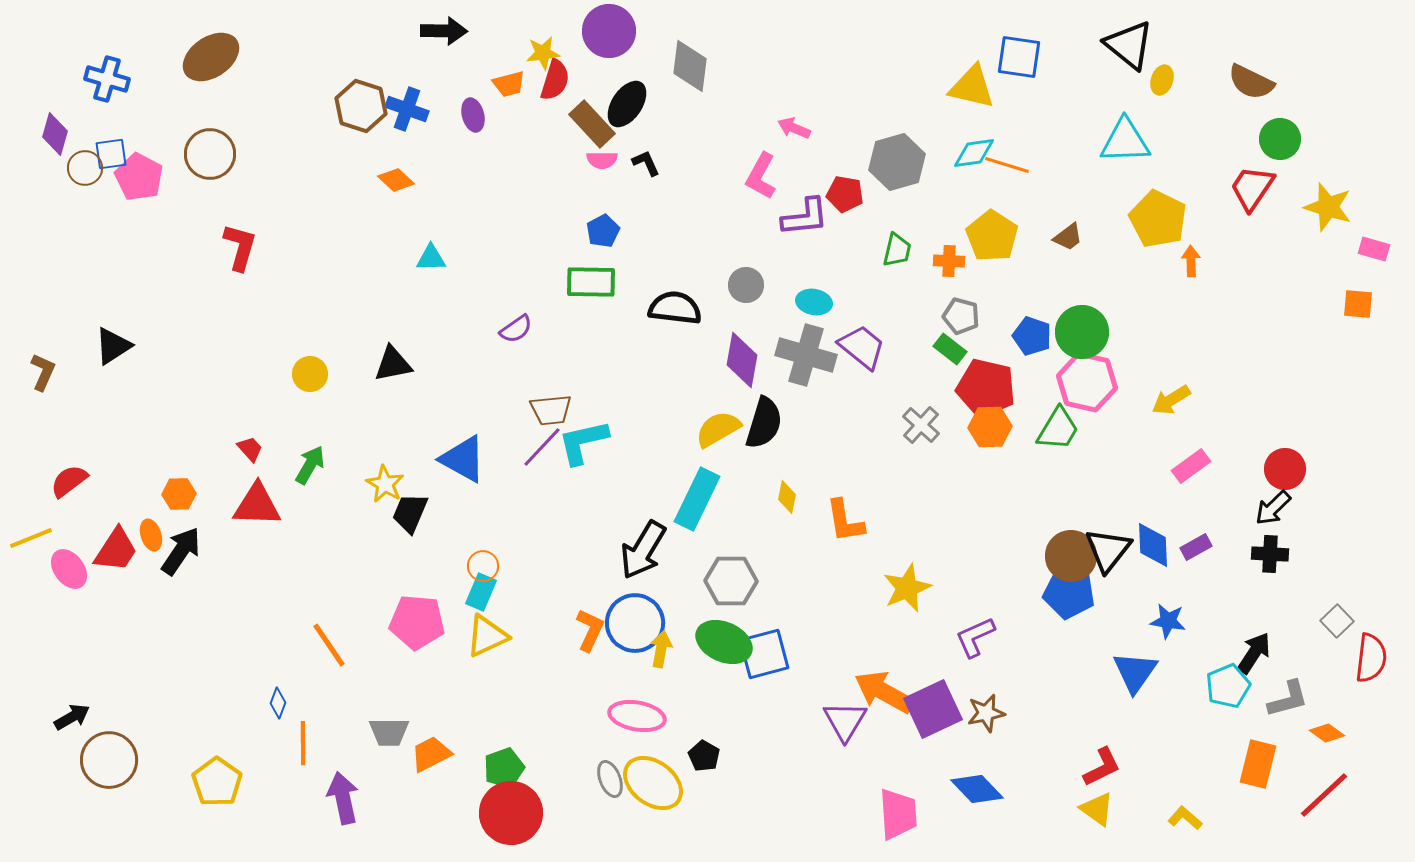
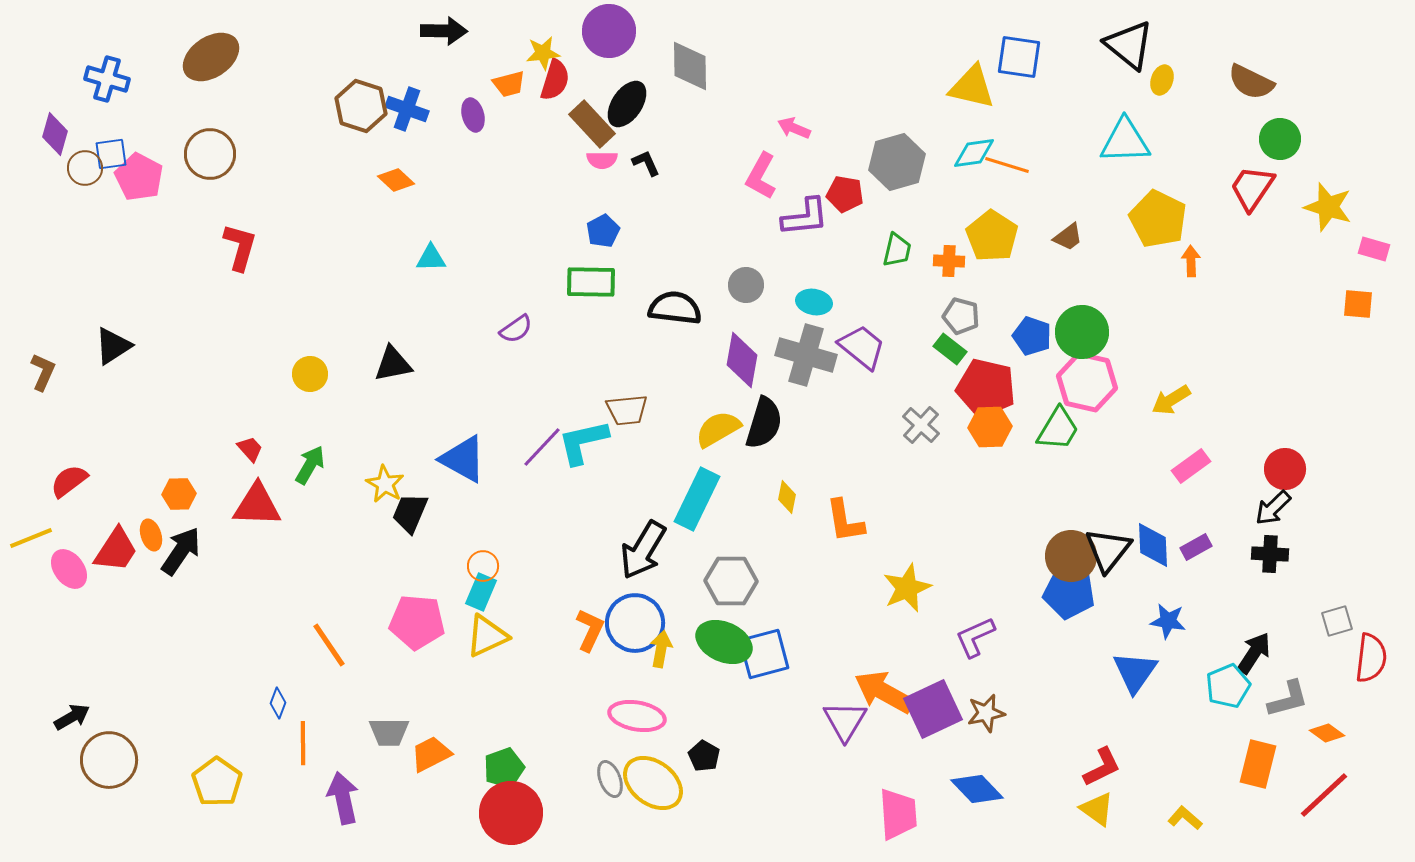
gray diamond at (690, 66): rotated 8 degrees counterclockwise
brown trapezoid at (551, 410): moved 76 px right
gray square at (1337, 621): rotated 28 degrees clockwise
